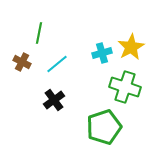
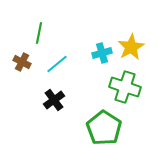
green pentagon: moved 1 px down; rotated 20 degrees counterclockwise
